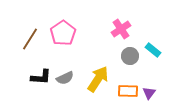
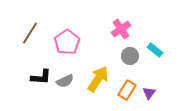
pink pentagon: moved 4 px right, 9 px down
brown line: moved 6 px up
cyan rectangle: moved 2 px right
gray semicircle: moved 3 px down
orange rectangle: moved 1 px left, 1 px up; rotated 60 degrees counterclockwise
